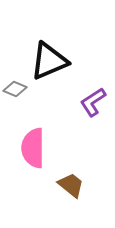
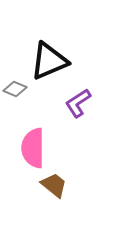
purple L-shape: moved 15 px left, 1 px down
brown trapezoid: moved 17 px left
